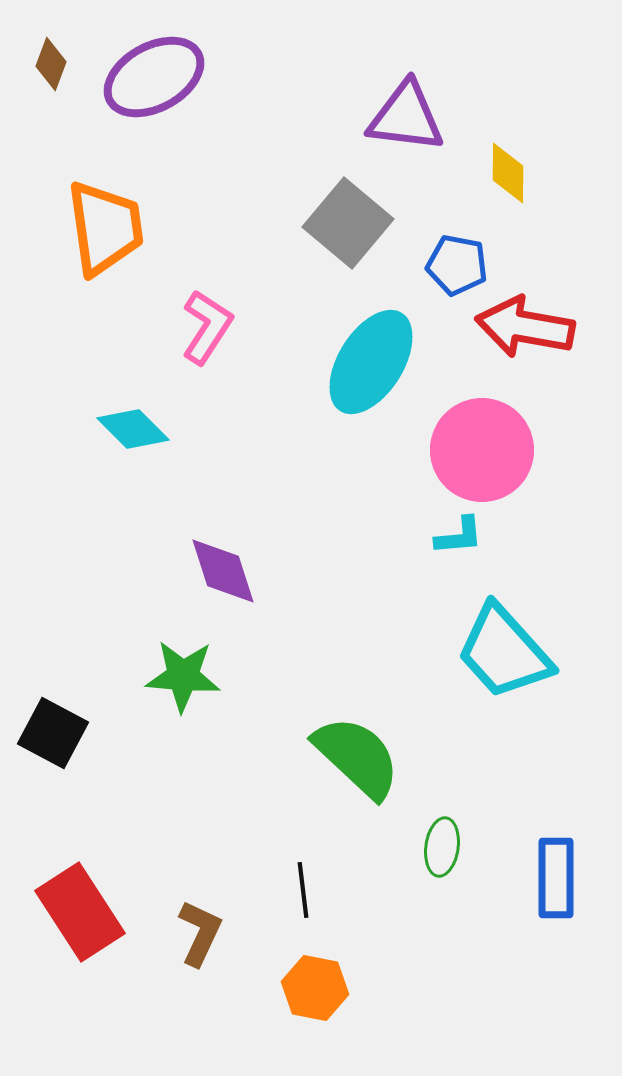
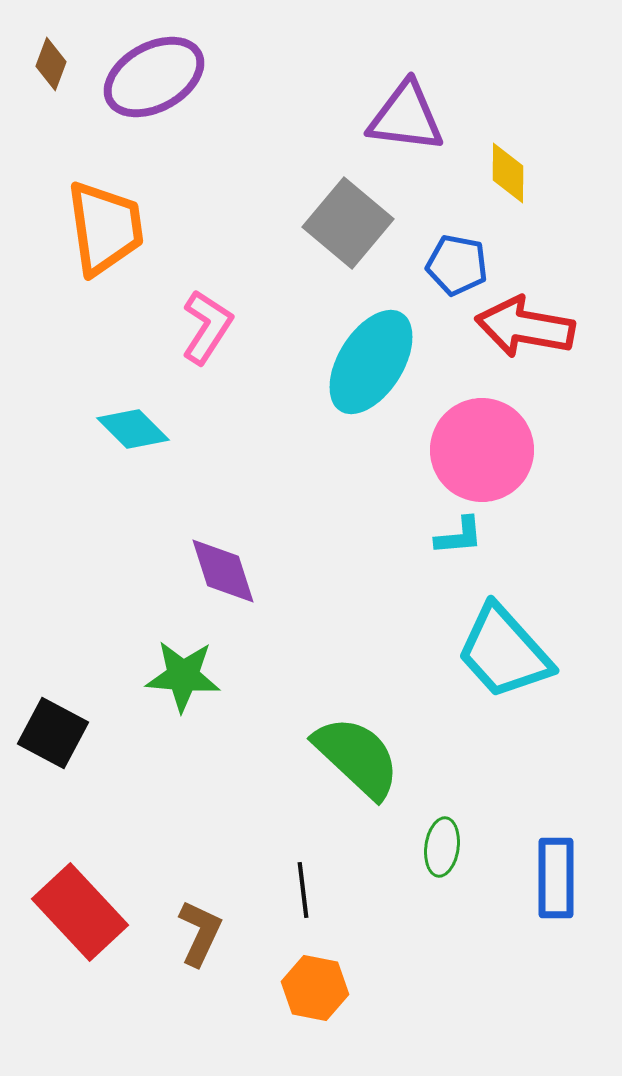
red rectangle: rotated 10 degrees counterclockwise
